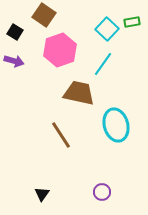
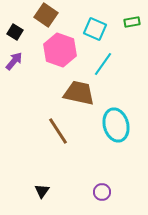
brown square: moved 2 px right
cyan square: moved 12 px left; rotated 20 degrees counterclockwise
pink hexagon: rotated 20 degrees counterclockwise
purple arrow: rotated 66 degrees counterclockwise
brown line: moved 3 px left, 4 px up
black triangle: moved 3 px up
